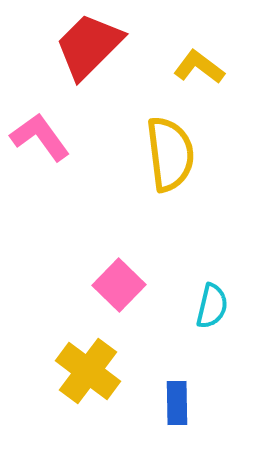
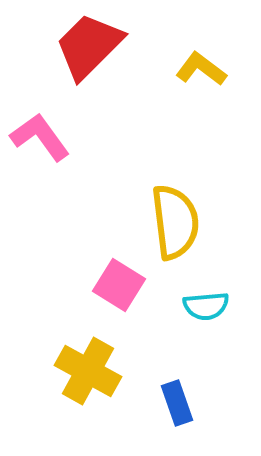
yellow L-shape: moved 2 px right, 2 px down
yellow semicircle: moved 5 px right, 68 px down
pink square: rotated 12 degrees counterclockwise
cyan semicircle: moved 6 px left; rotated 72 degrees clockwise
yellow cross: rotated 8 degrees counterclockwise
blue rectangle: rotated 18 degrees counterclockwise
